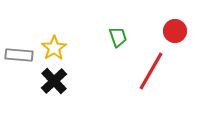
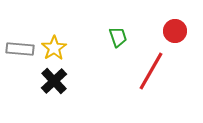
gray rectangle: moved 1 px right, 6 px up
